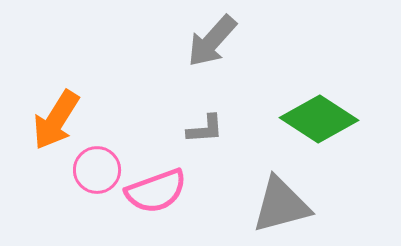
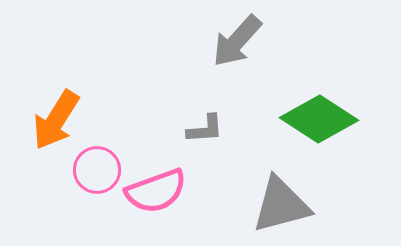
gray arrow: moved 25 px right
